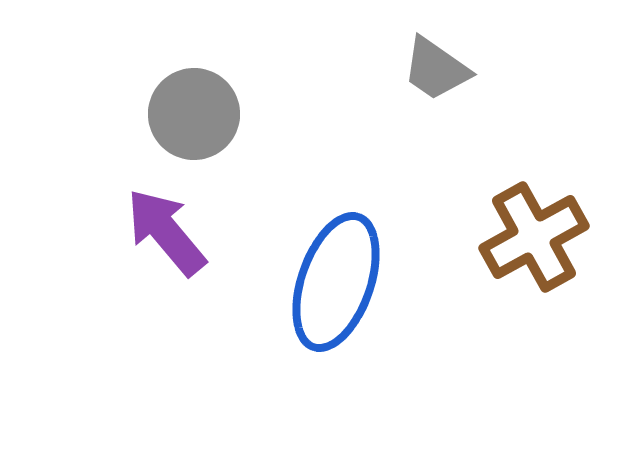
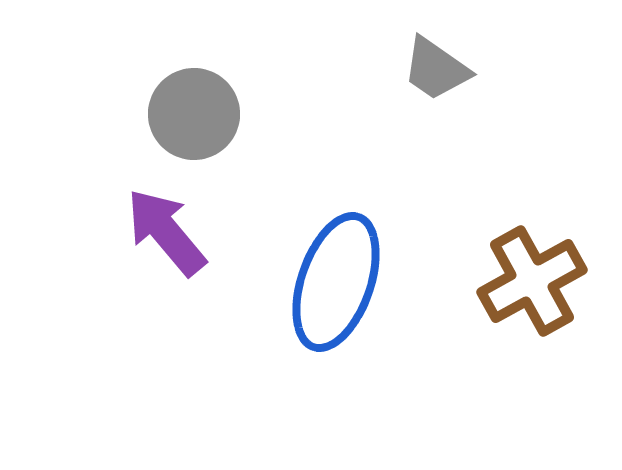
brown cross: moved 2 px left, 44 px down
